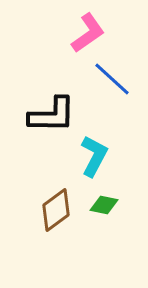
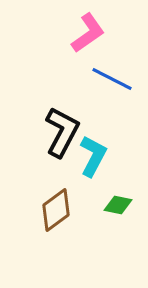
blue line: rotated 15 degrees counterclockwise
black L-shape: moved 10 px right, 17 px down; rotated 63 degrees counterclockwise
cyan L-shape: moved 1 px left
green diamond: moved 14 px right
